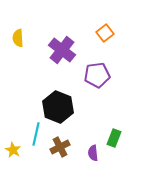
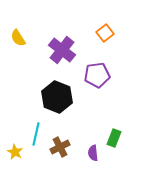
yellow semicircle: rotated 30 degrees counterclockwise
black hexagon: moved 1 px left, 10 px up
yellow star: moved 2 px right, 2 px down
